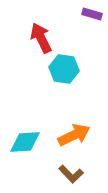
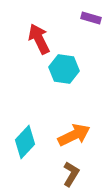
purple rectangle: moved 1 px left, 4 px down
red arrow: moved 2 px left, 1 px down
cyan diamond: rotated 44 degrees counterclockwise
brown L-shape: rotated 105 degrees counterclockwise
